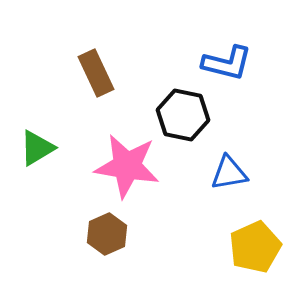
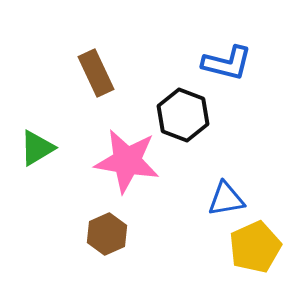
black hexagon: rotated 9 degrees clockwise
pink star: moved 5 px up
blue triangle: moved 3 px left, 26 px down
